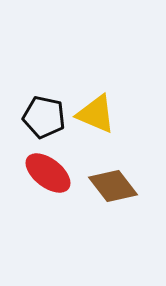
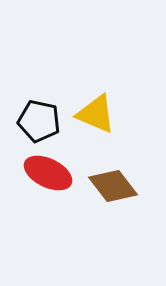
black pentagon: moved 5 px left, 4 px down
red ellipse: rotated 12 degrees counterclockwise
